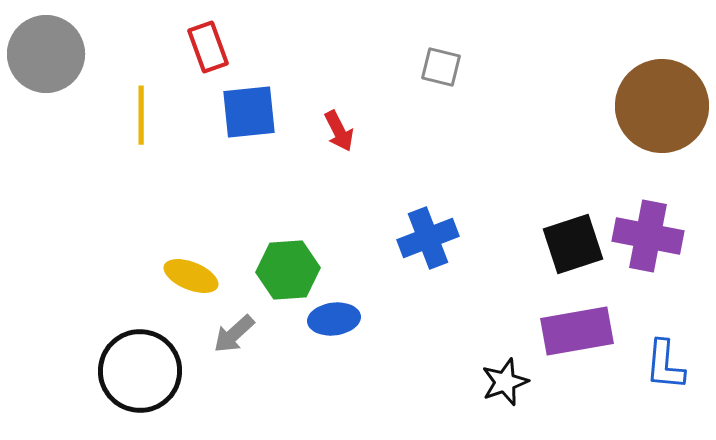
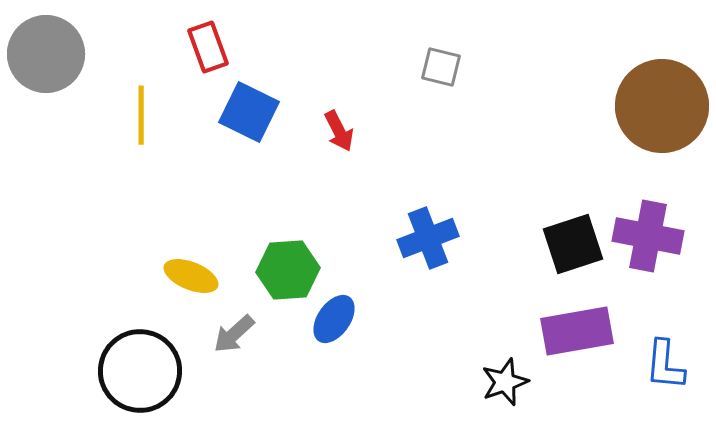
blue square: rotated 32 degrees clockwise
blue ellipse: rotated 48 degrees counterclockwise
